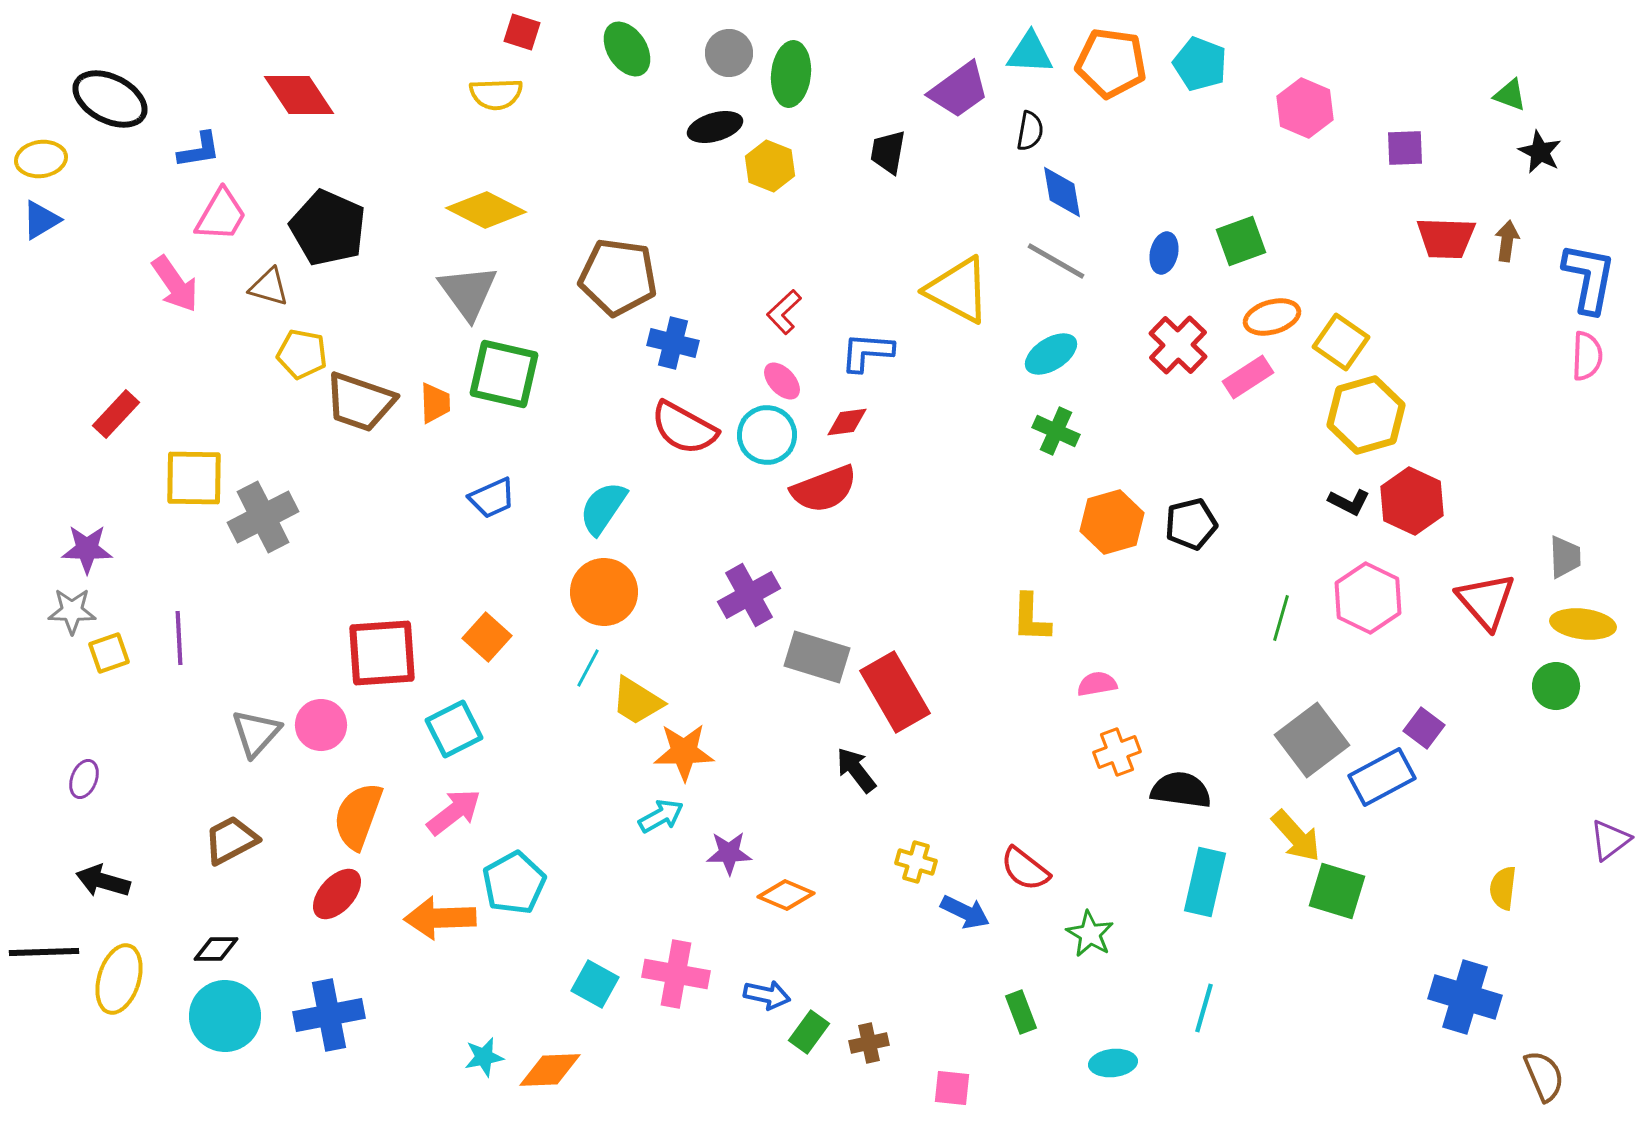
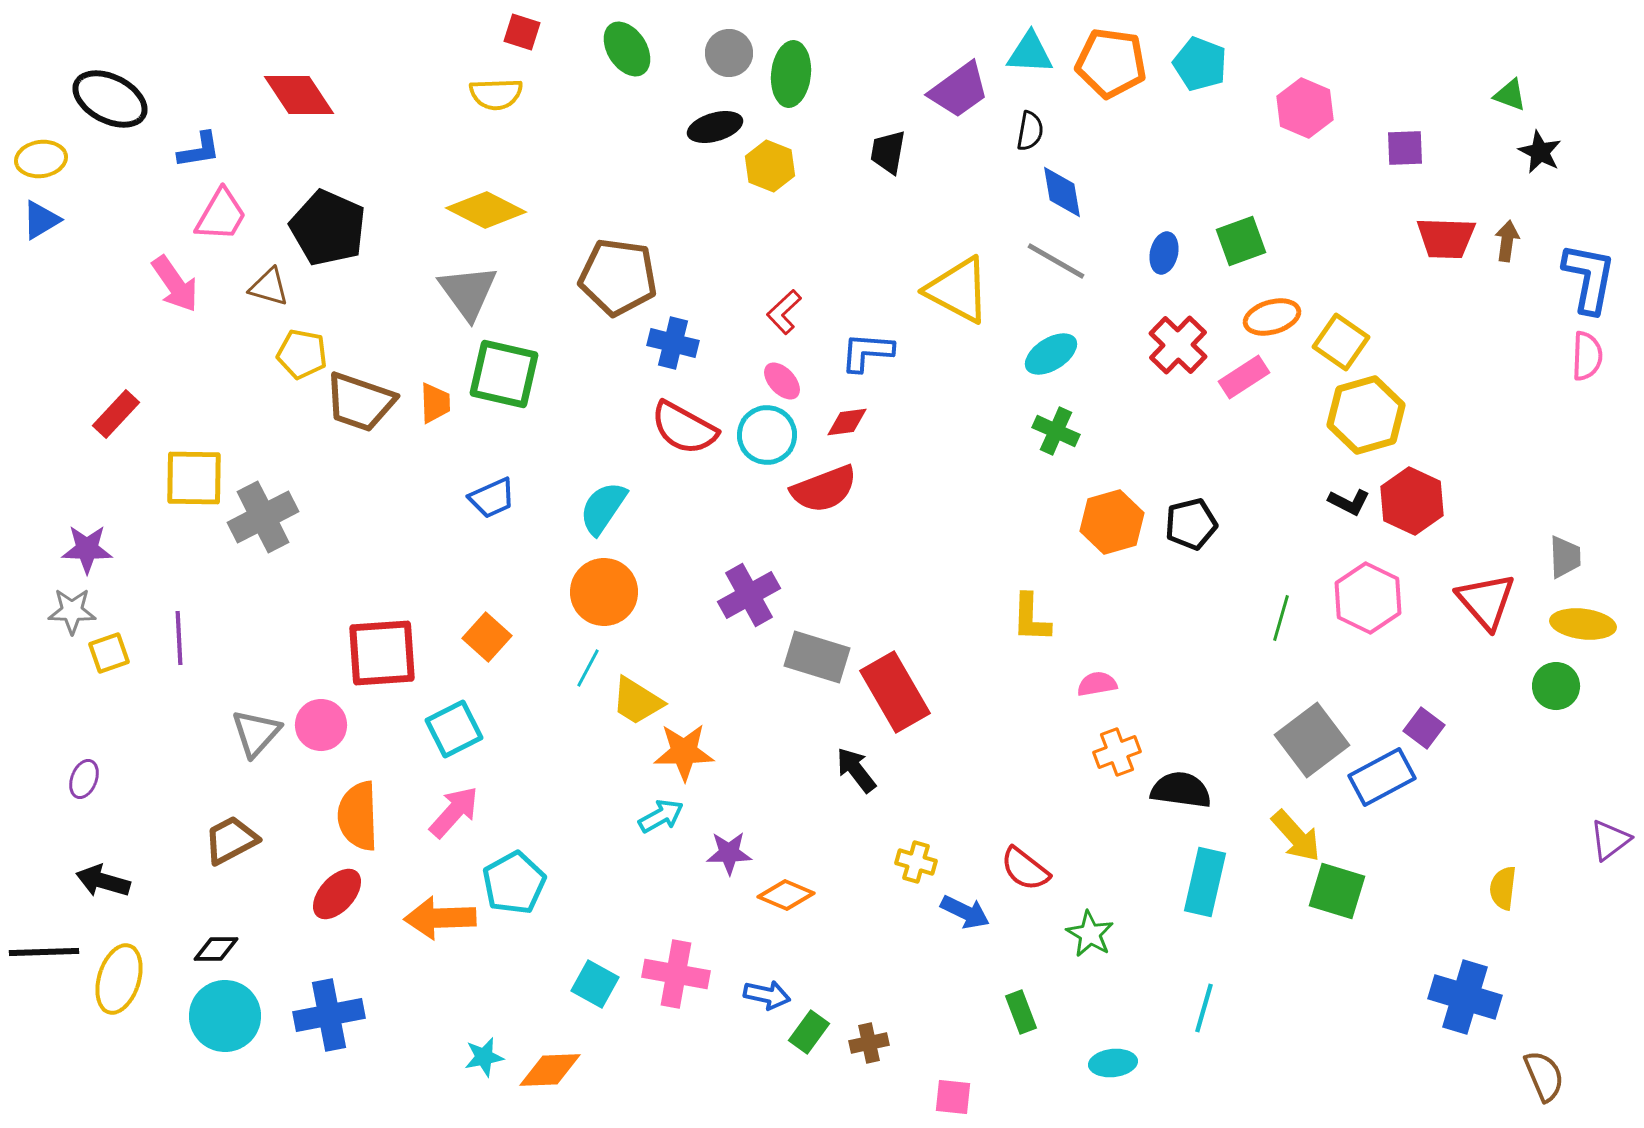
pink rectangle at (1248, 377): moved 4 px left
pink arrow at (454, 812): rotated 10 degrees counterclockwise
orange semicircle at (358, 816): rotated 22 degrees counterclockwise
pink square at (952, 1088): moved 1 px right, 9 px down
